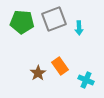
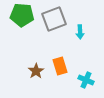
green pentagon: moved 7 px up
cyan arrow: moved 1 px right, 4 px down
orange rectangle: rotated 18 degrees clockwise
brown star: moved 2 px left, 2 px up
